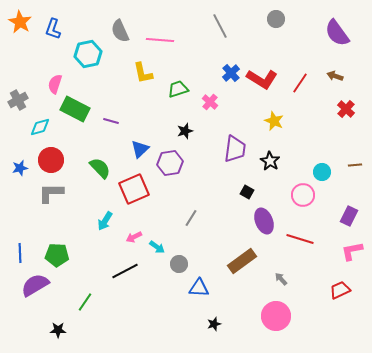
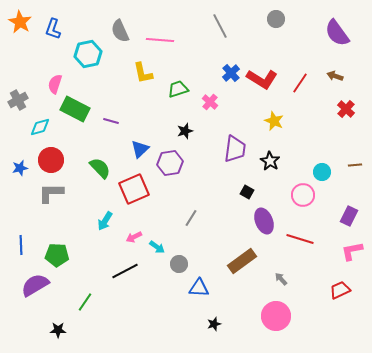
blue line at (20, 253): moved 1 px right, 8 px up
